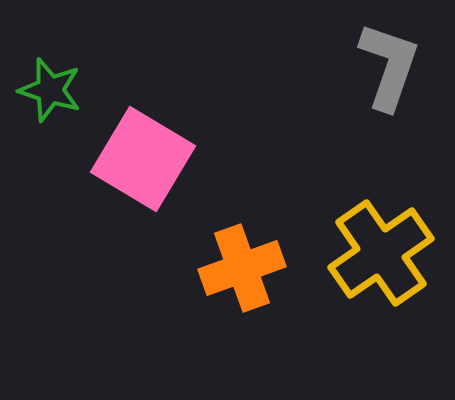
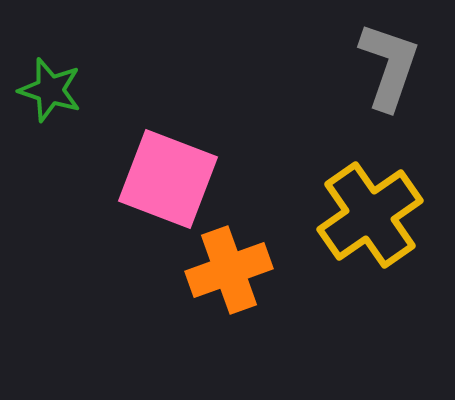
pink square: moved 25 px right, 20 px down; rotated 10 degrees counterclockwise
yellow cross: moved 11 px left, 38 px up
orange cross: moved 13 px left, 2 px down
